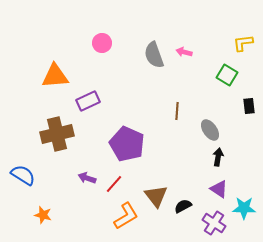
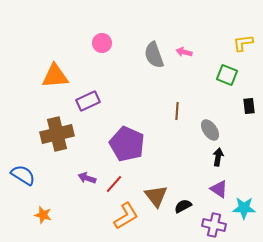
green square: rotated 10 degrees counterclockwise
purple cross: moved 2 px down; rotated 20 degrees counterclockwise
